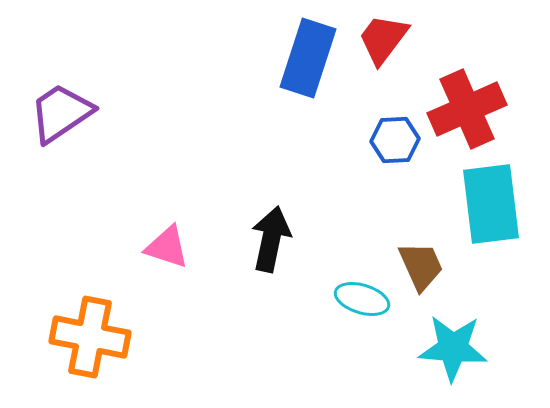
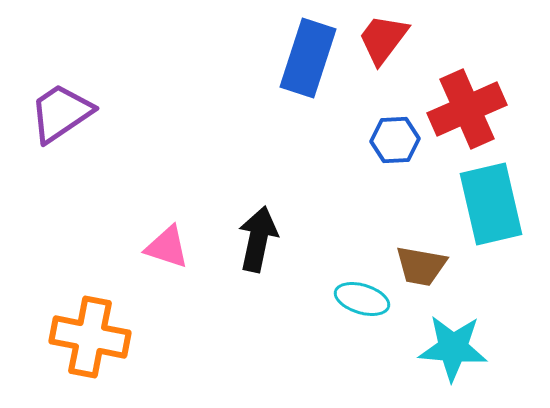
cyan rectangle: rotated 6 degrees counterclockwise
black arrow: moved 13 px left
brown trapezoid: rotated 124 degrees clockwise
